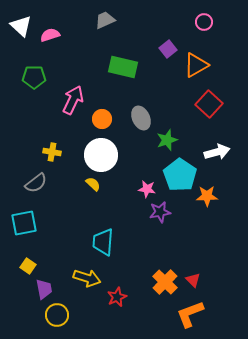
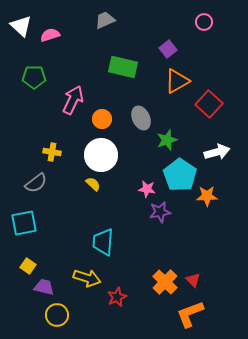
orange triangle: moved 19 px left, 16 px down
purple trapezoid: moved 2 px up; rotated 65 degrees counterclockwise
